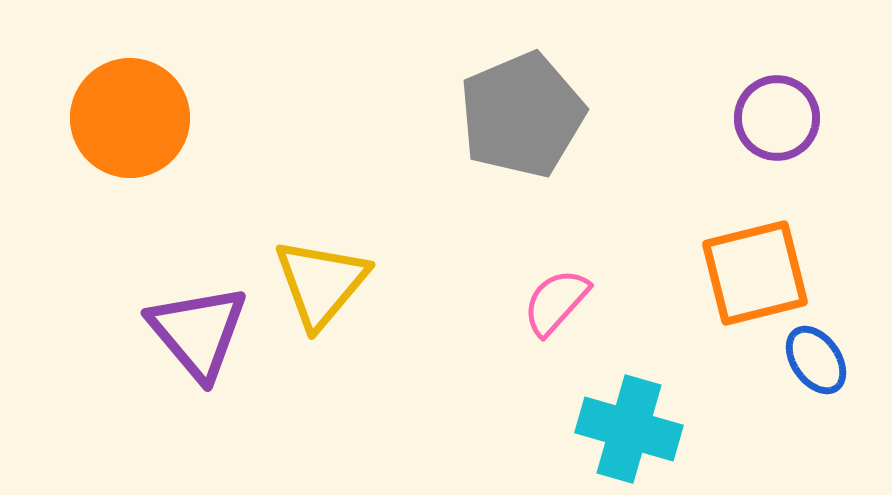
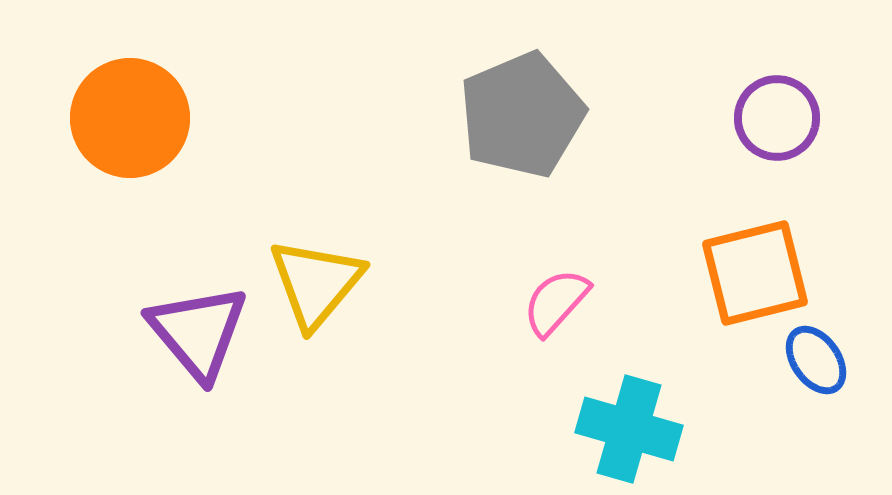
yellow triangle: moved 5 px left
